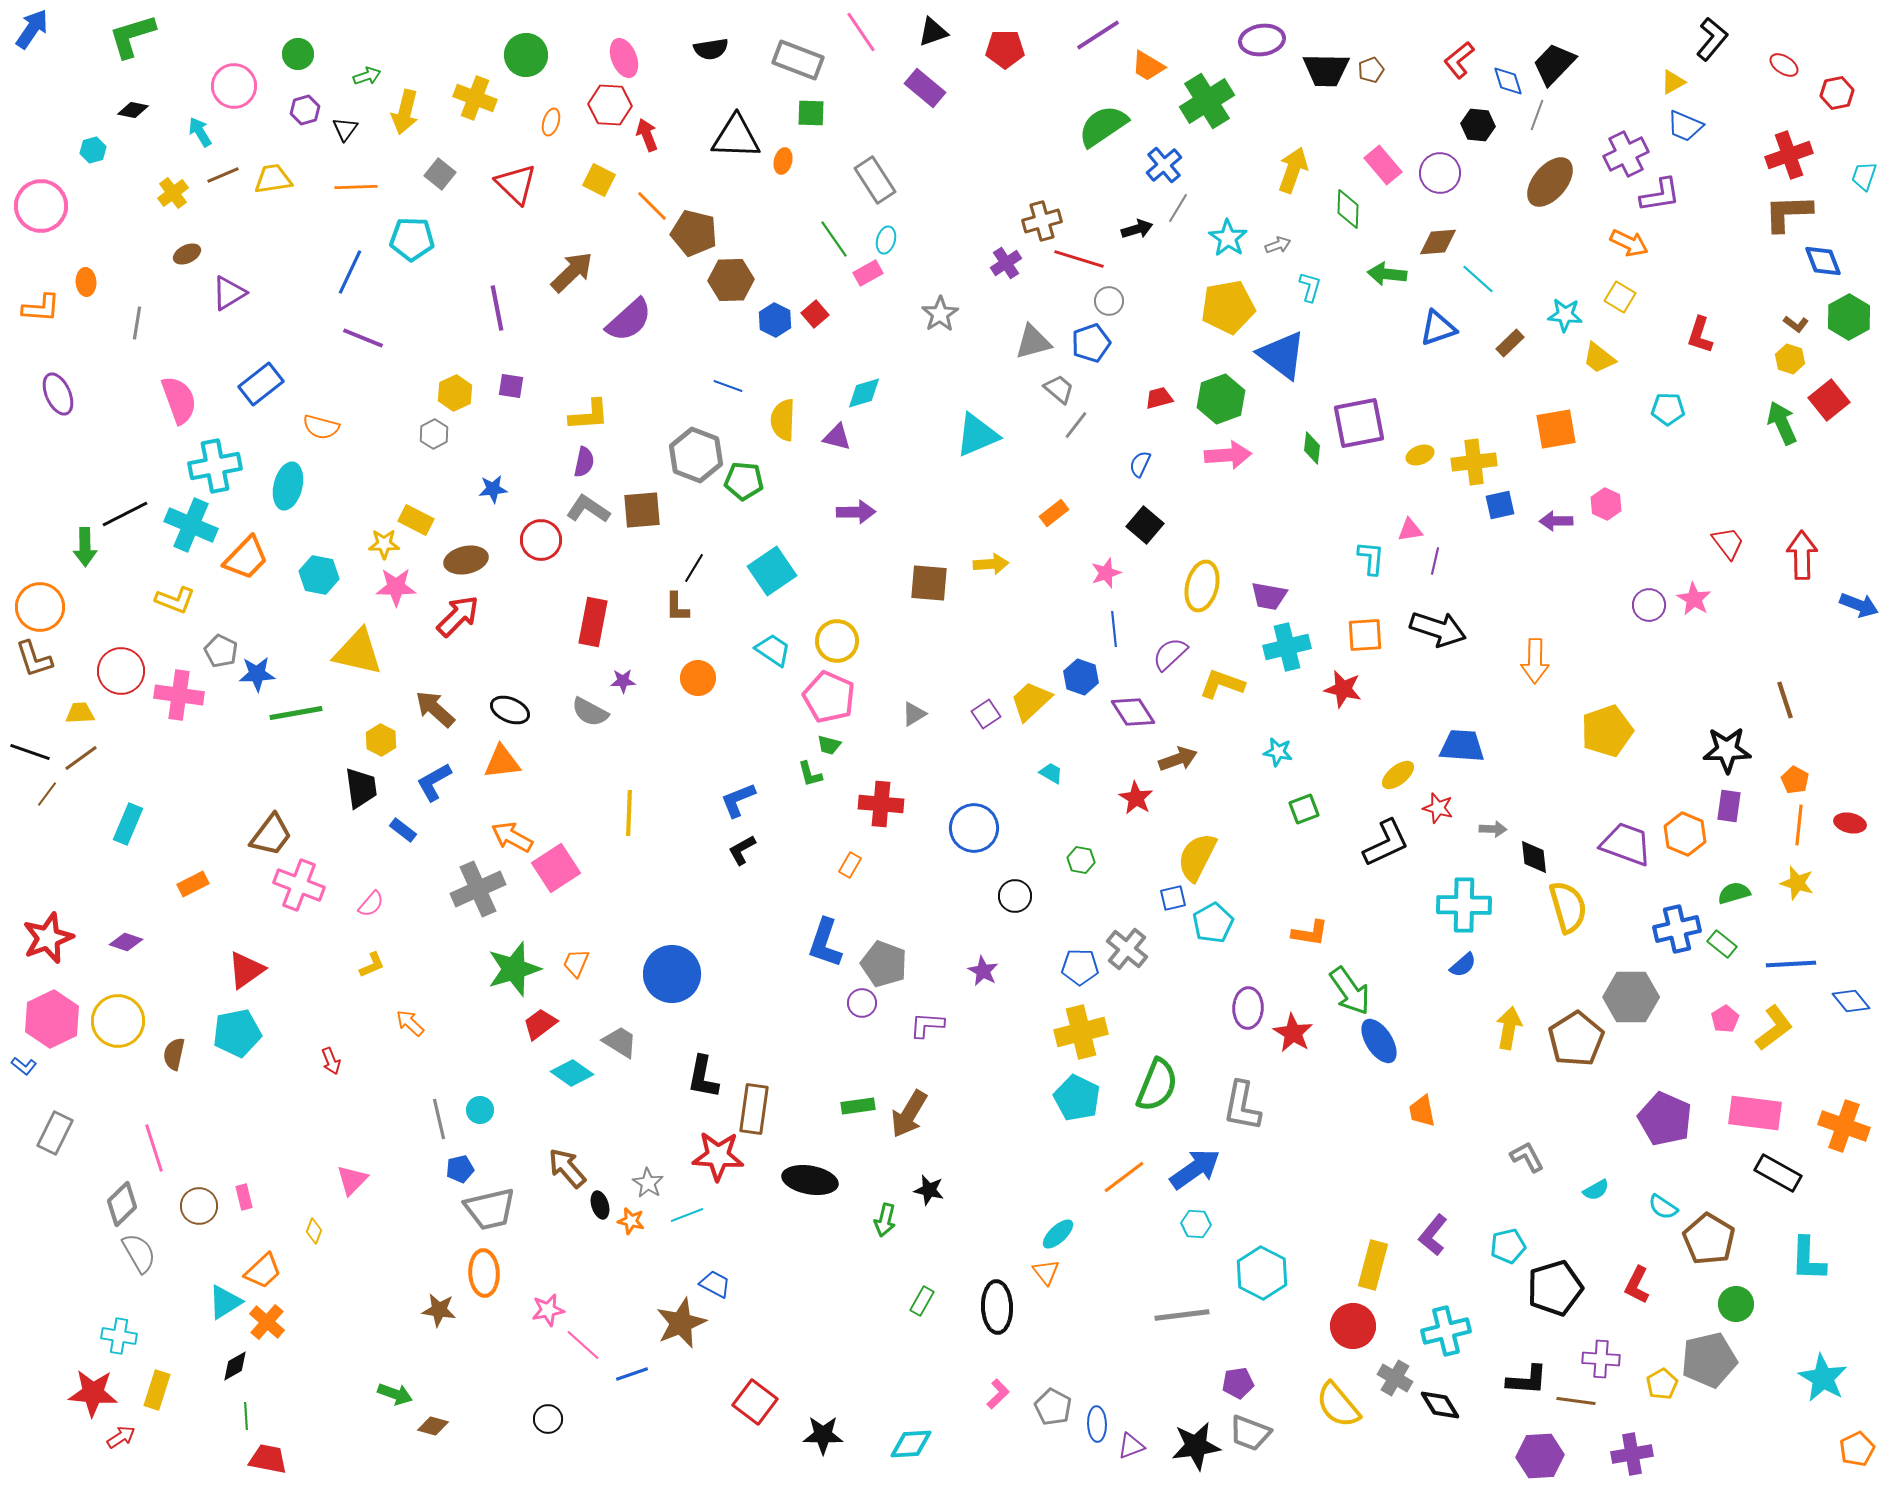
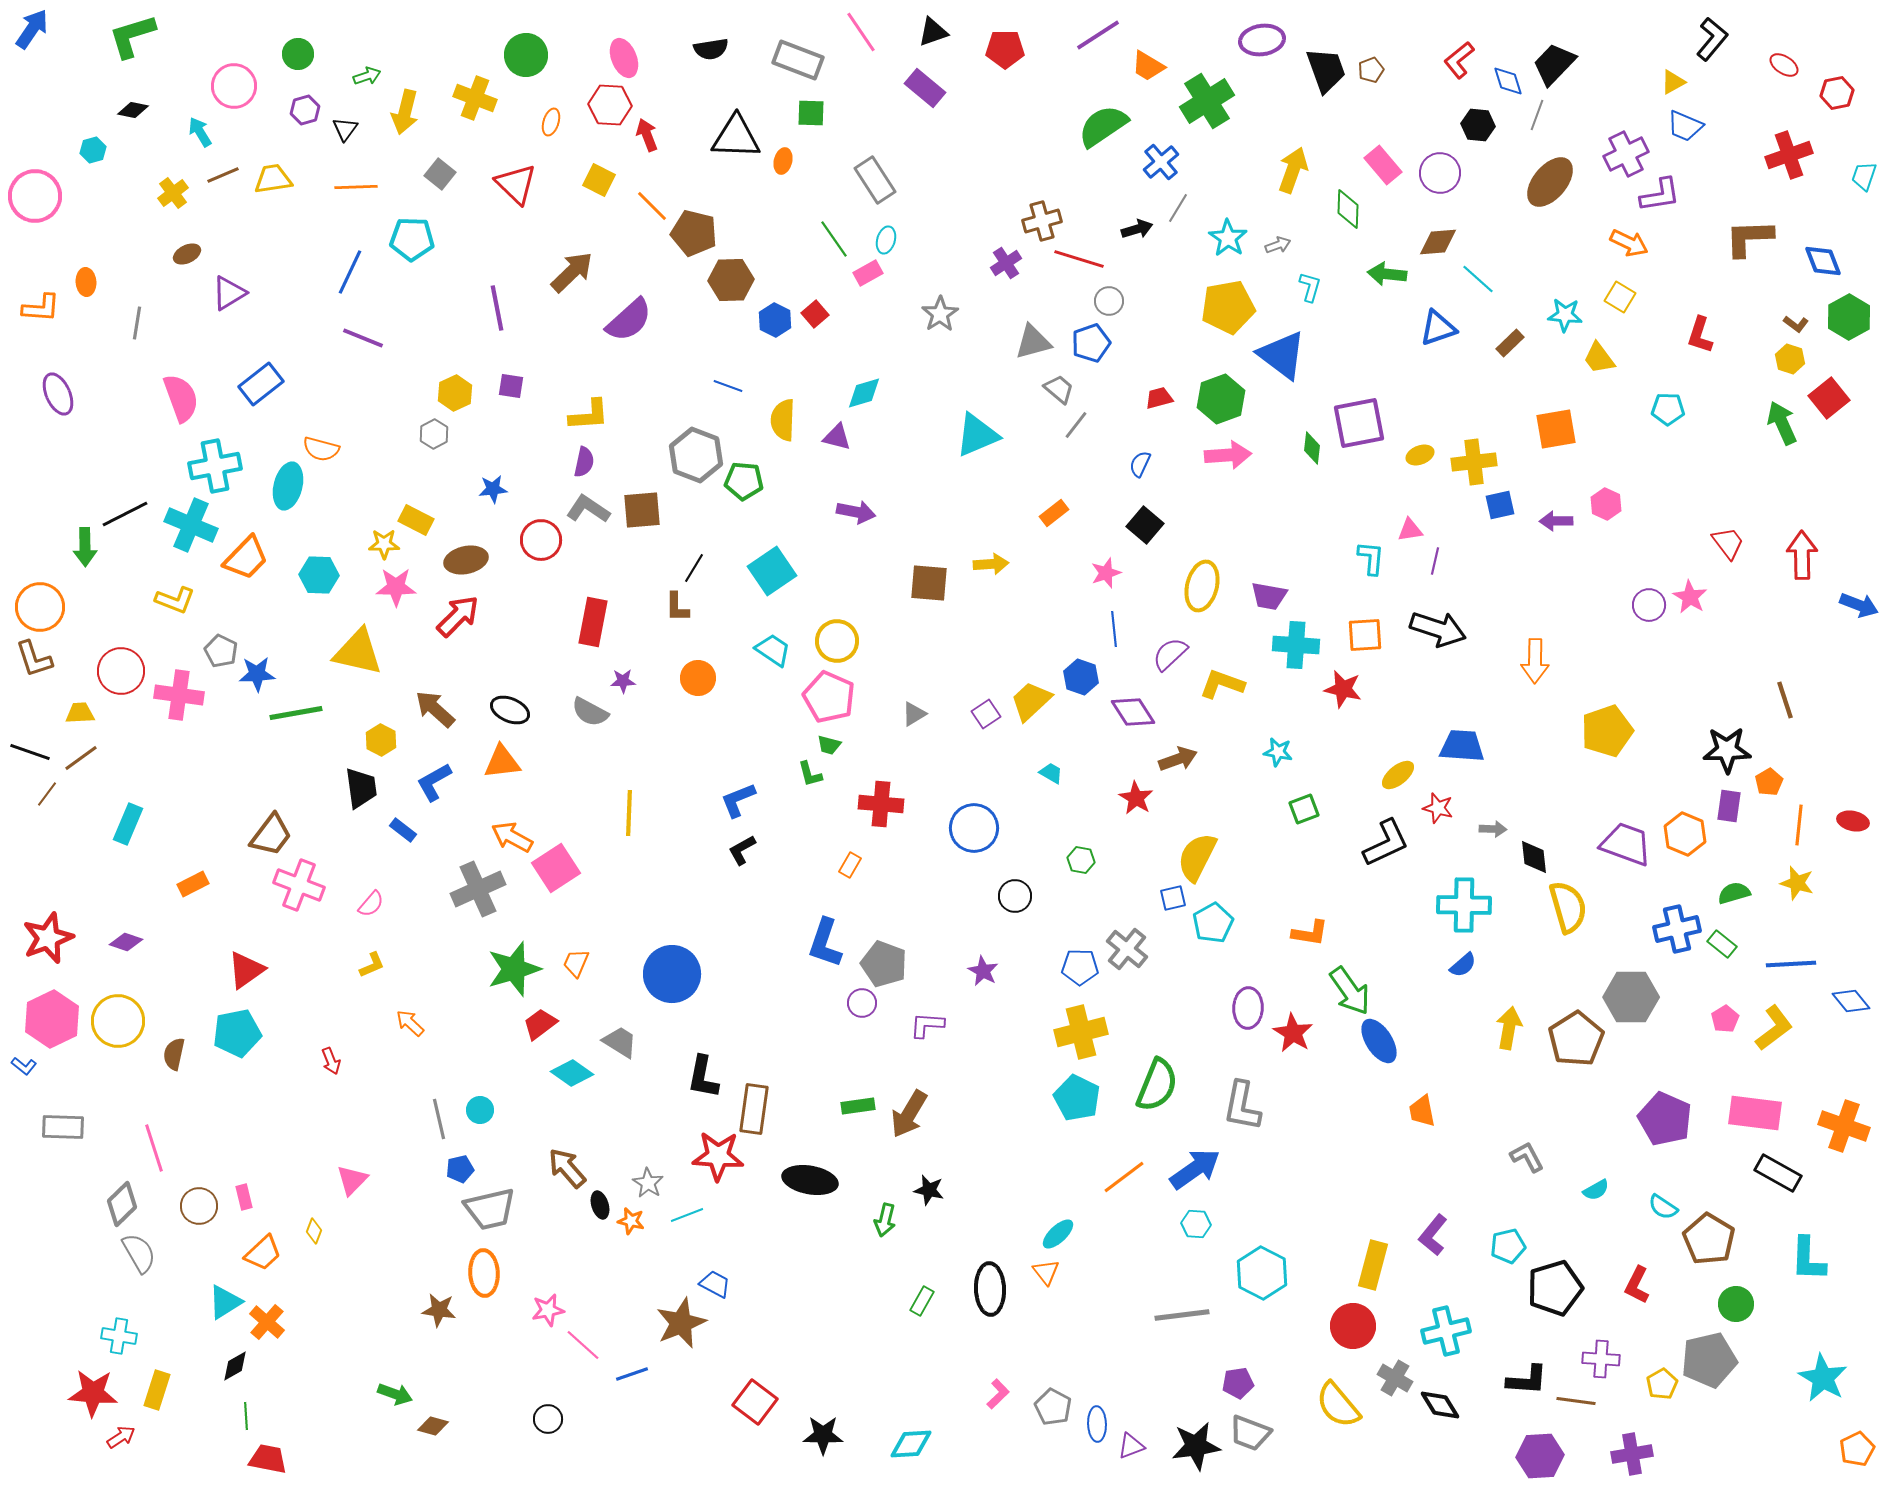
black trapezoid at (1326, 70): rotated 111 degrees counterclockwise
blue cross at (1164, 165): moved 3 px left, 3 px up
pink circle at (41, 206): moved 6 px left, 10 px up
brown L-shape at (1788, 213): moved 39 px left, 25 px down
yellow trapezoid at (1599, 358): rotated 15 degrees clockwise
pink semicircle at (179, 400): moved 2 px right, 2 px up
red square at (1829, 400): moved 2 px up
orange semicircle at (321, 427): moved 22 px down
purple arrow at (856, 512): rotated 12 degrees clockwise
cyan hexagon at (319, 575): rotated 9 degrees counterclockwise
pink star at (1694, 599): moved 4 px left, 2 px up
cyan cross at (1287, 647): moved 9 px right, 2 px up; rotated 18 degrees clockwise
orange pentagon at (1795, 780): moved 26 px left, 2 px down; rotated 12 degrees clockwise
red ellipse at (1850, 823): moved 3 px right, 2 px up
gray rectangle at (55, 1133): moved 8 px right, 6 px up; rotated 66 degrees clockwise
orange trapezoid at (263, 1271): moved 18 px up
black ellipse at (997, 1307): moved 7 px left, 18 px up
